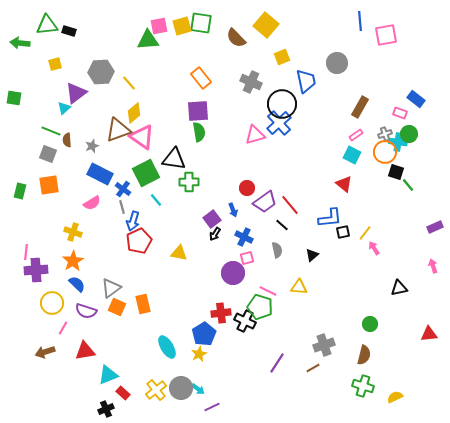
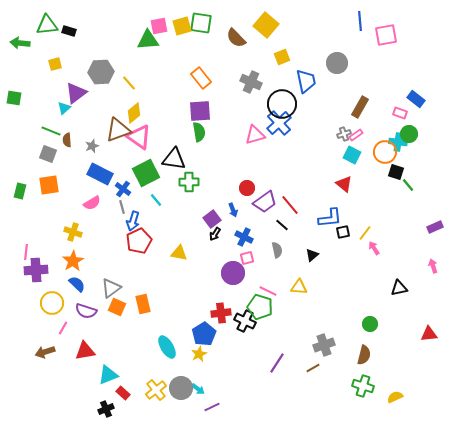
purple square at (198, 111): moved 2 px right
gray cross at (385, 134): moved 41 px left
pink triangle at (142, 137): moved 3 px left
